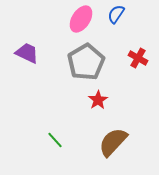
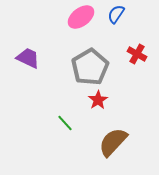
pink ellipse: moved 2 px up; rotated 20 degrees clockwise
purple trapezoid: moved 1 px right, 5 px down
red cross: moved 1 px left, 4 px up
gray pentagon: moved 4 px right, 5 px down
green line: moved 10 px right, 17 px up
